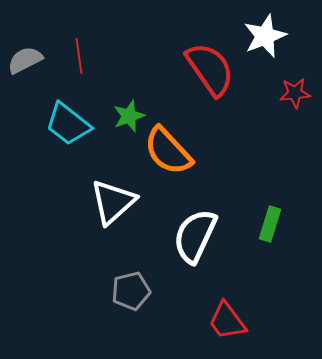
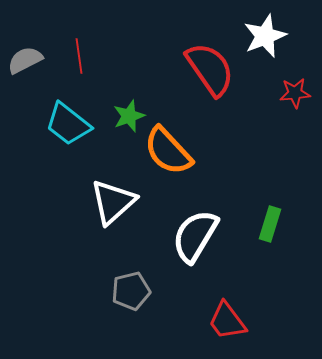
white semicircle: rotated 6 degrees clockwise
